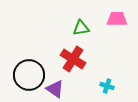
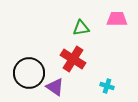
black circle: moved 2 px up
purple triangle: moved 2 px up
